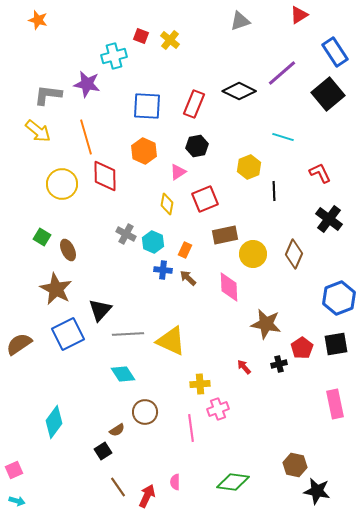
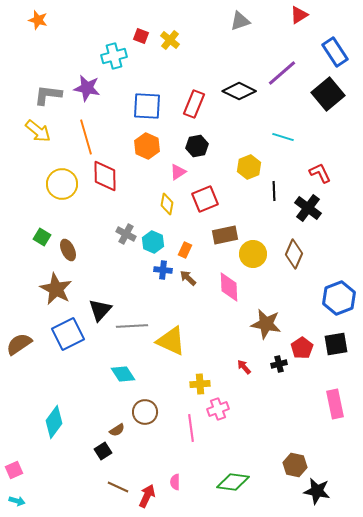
purple star at (87, 84): moved 4 px down
orange hexagon at (144, 151): moved 3 px right, 5 px up
black cross at (329, 219): moved 21 px left, 11 px up
gray line at (128, 334): moved 4 px right, 8 px up
brown line at (118, 487): rotated 30 degrees counterclockwise
